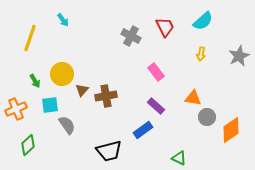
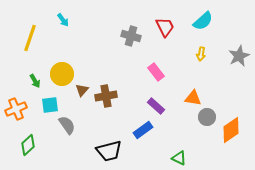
gray cross: rotated 12 degrees counterclockwise
